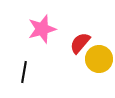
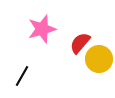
black line: moved 2 px left, 4 px down; rotated 20 degrees clockwise
